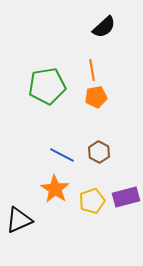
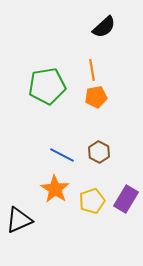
purple rectangle: moved 2 px down; rotated 44 degrees counterclockwise
